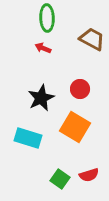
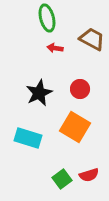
green ellipse: rotated 12 degrees counterclockwise
red arrow: moved 12 px right; rotated 14 degrees counterclockwise
black star: moved 2 px left, 5 px up
green square: moved 2 px right; rotated 18 degrees clockwise
